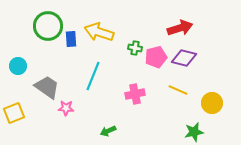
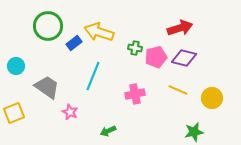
blue rectangle: moved 3 px right, 4 px down; rotated 56 degrees clockwise
cyan circle: moved 2 px left
yellow circle: moved 5 px up
pink star: moved 4 px right, 4 px down; rotated 21 degrees clockwise
